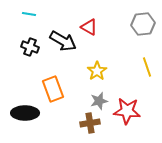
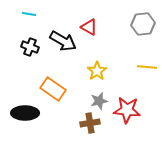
yellow line: rotated 66 degrees counterclockwise
orange rectangle: rotated 35 degrees counterclockwise
red star: moved 1 px up
